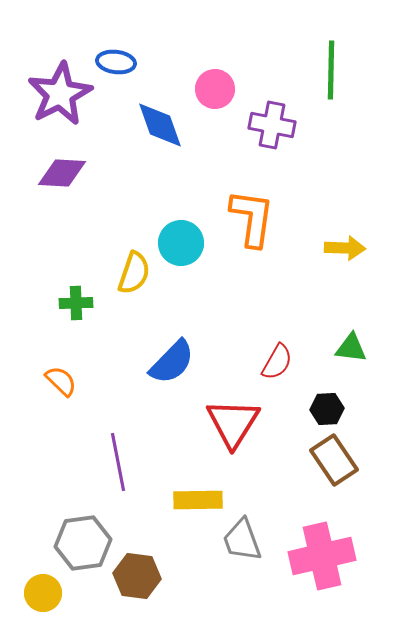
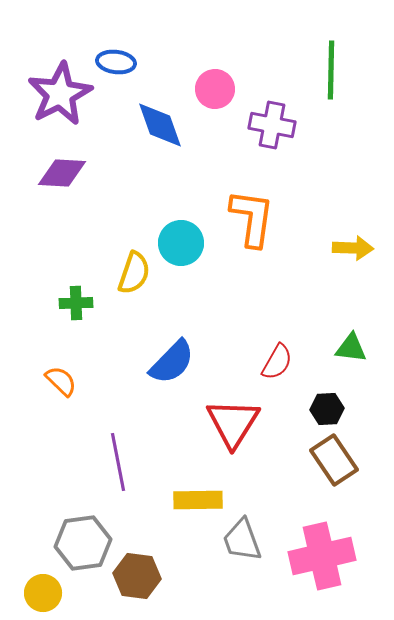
yellow arrow: moved 8 px right
